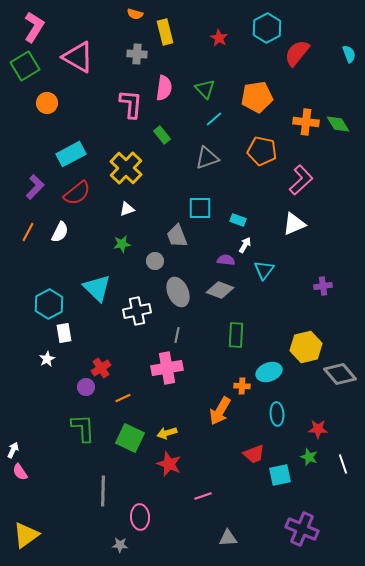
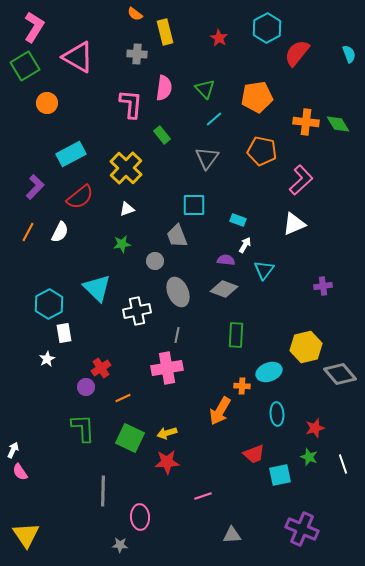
orange semicircle at (135, 14): rotated 21 degrees clockwise
gray triangle at (207, 158): rotated 35 degrees counterclockwise
red semicircle at (77, 193): moved 3 px right, 4 px down
cyan square at (200, 208): moved 6 px left, 3 px up
gray diamond at (220, 290): moved 4 px right, 1 px up
red star at (318, 429): moved 3 px left, 1 px up; rotated 18 degrees counterclockwise
red star at (169, 464): moved 2 px left, 2 px up; rotated 25 degrees counterclockwise
yellow triangle at (26, 535): rotated 28 degrees counterclockwise
gray triangle at (228, 538): moved 4 px right, 3 px up
